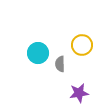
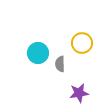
yellow circle: moved 2 px up
